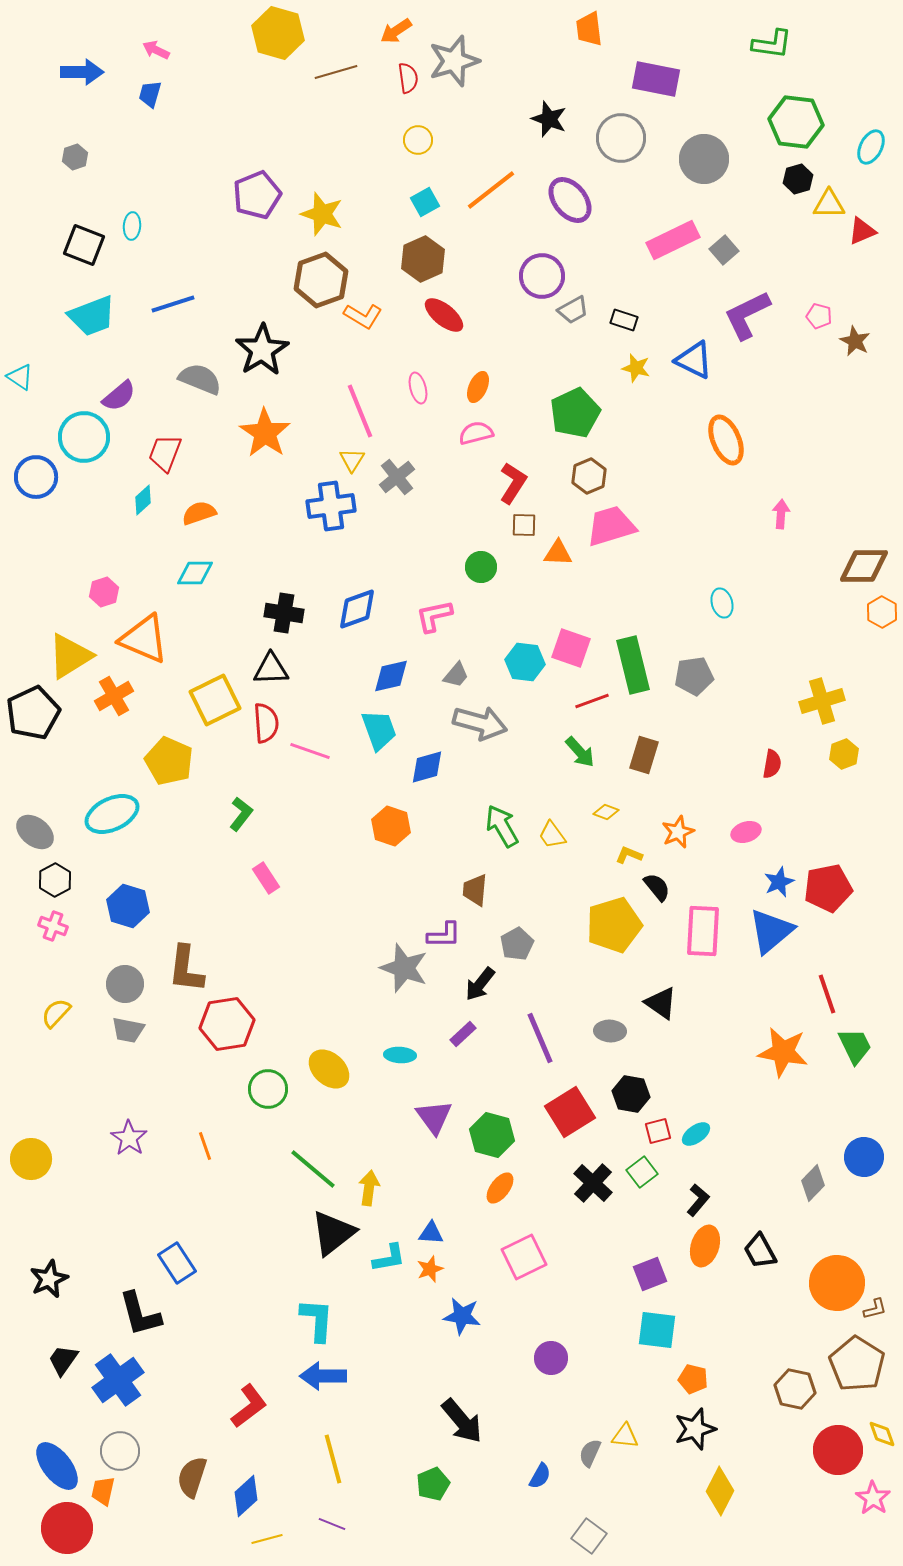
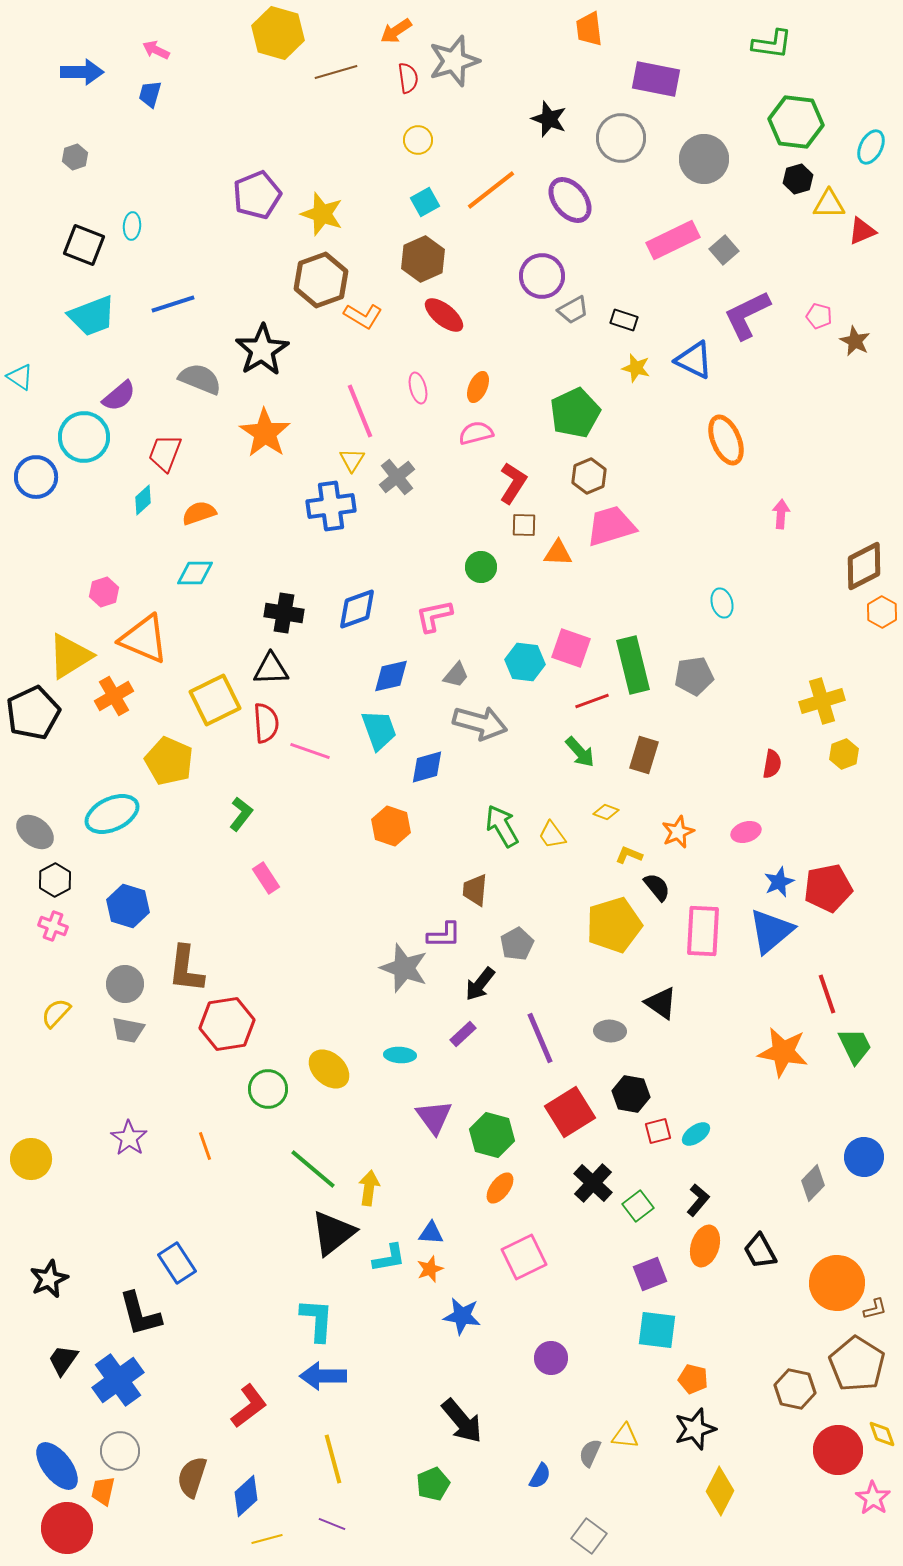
brown diamond at (864, 566): rotated 27 degrees counterclockwise
green square at (642, 1172): moved 4 px left, 34 px down
